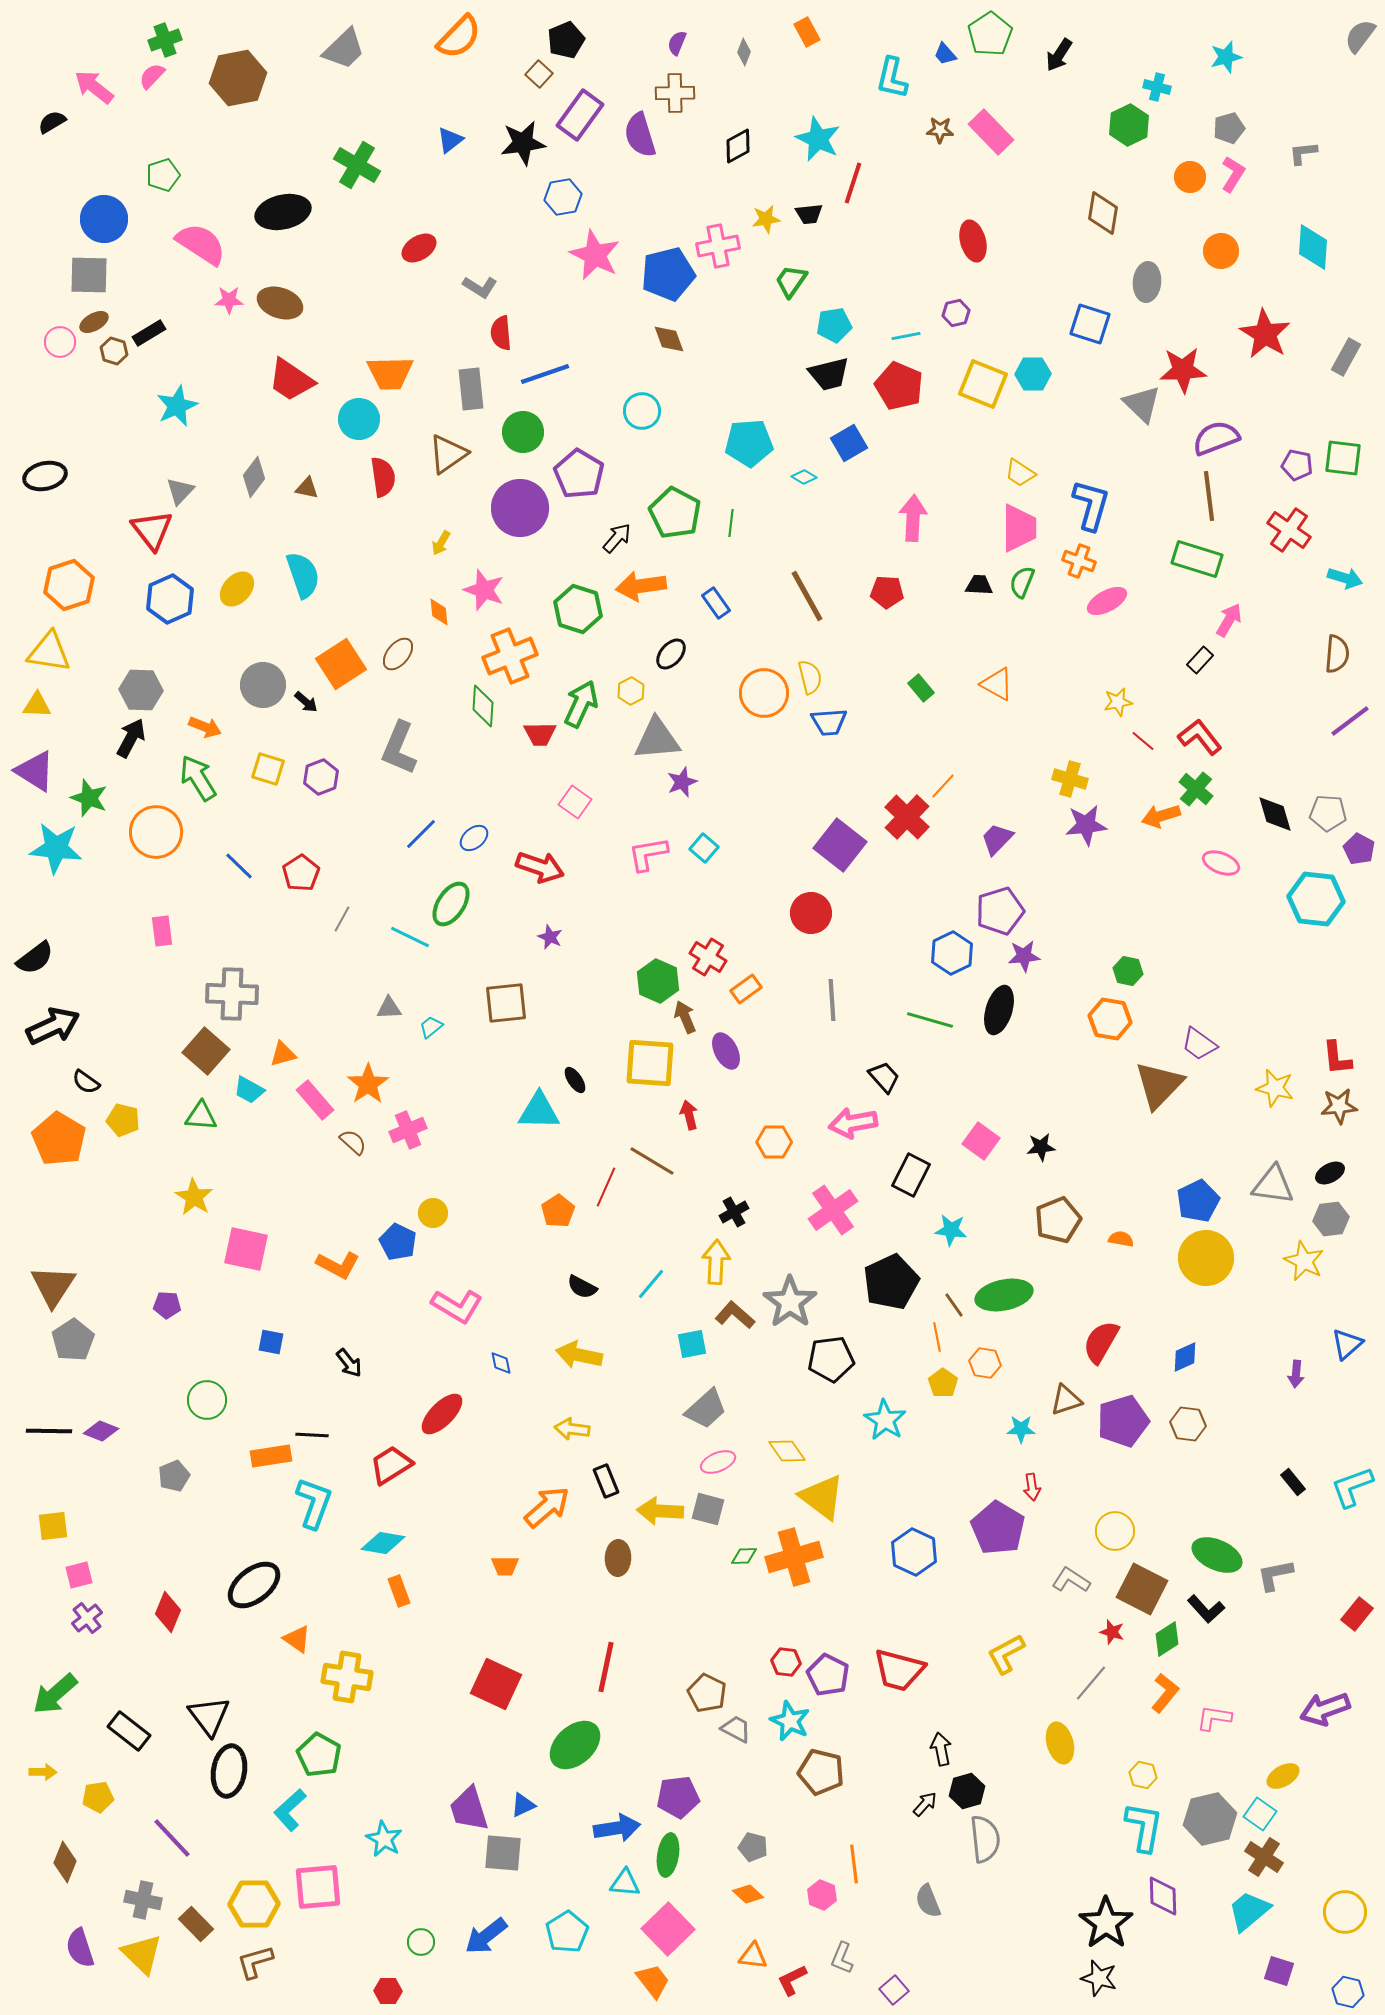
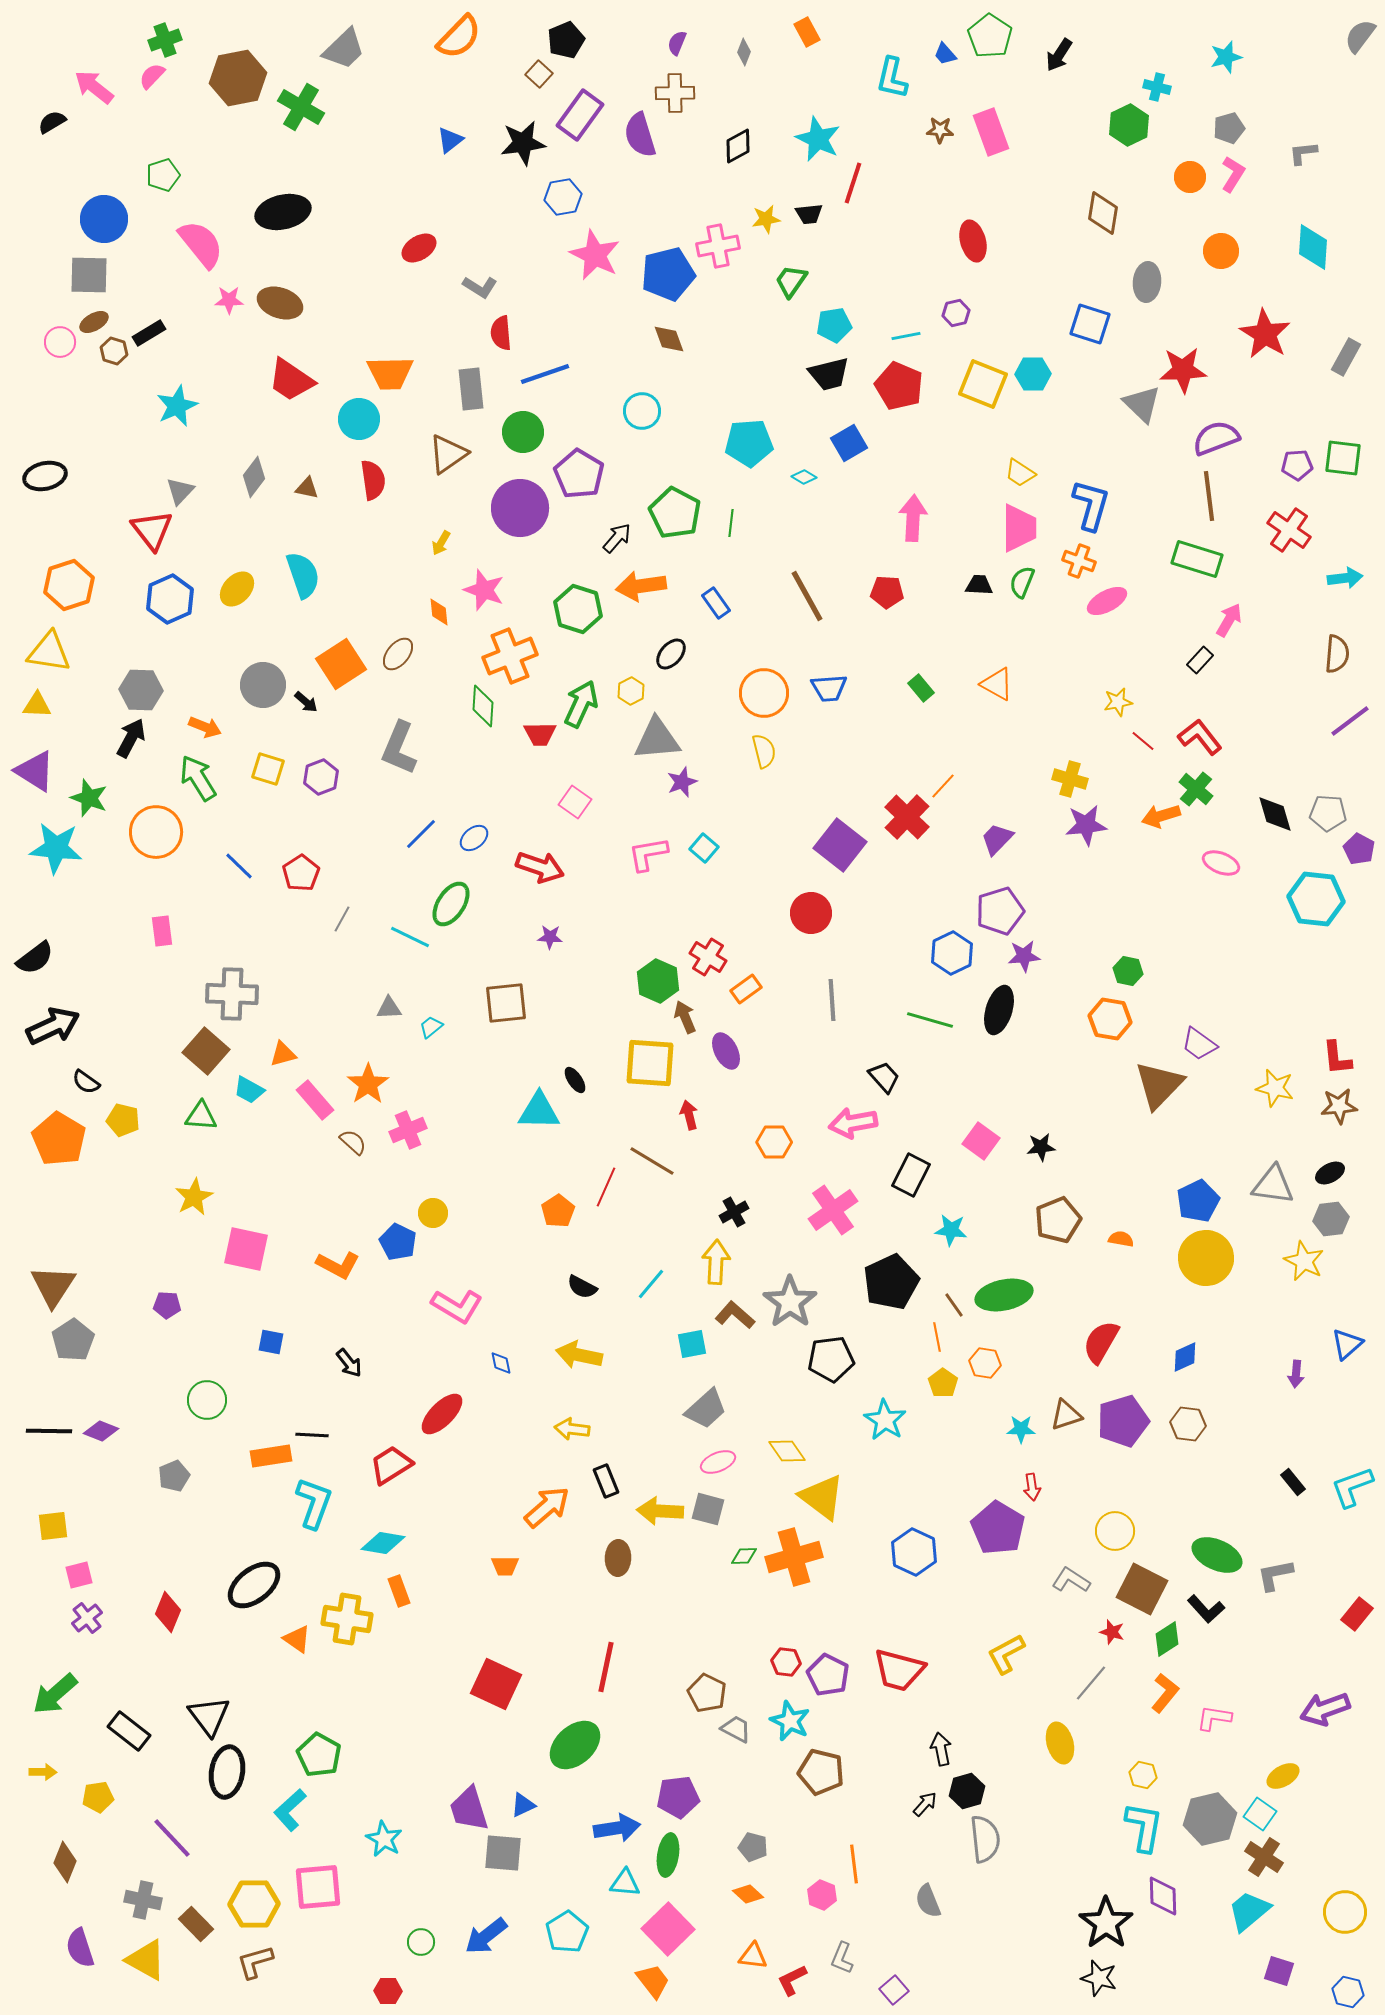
green pentagon at (990, 34): moved 2 px down; rotated 6 degrees counterclockwise
pink rectangle at (991, 132): rotated 24 degrees clockwise
green cross at (357, 165): moved 56 px left, 58 px up
pink semicircle at (201, 244): rotated 18 degrees clockwise
purple pentagon at (1297, 465): rotated 16 degrees counterclockwise
red semicircle at (383, 477): moved 10 px left, 3 px down
cyan arrow at (1345, 578): rotated 24 degrees counterclockwise
yellow semicircle at (810, 677): moved 46 px left, 74 px down
blue trapezoid at (829, 722): moved 34 px up
purple star at (550, 937): rotated 20 degrees counterclockwise
yellow star at (194, 1197): rotated 12 degrees clockwise
brown triangle at (1066, 1400): moved 15 px down
yellow cross at (347, 1677): moved 58 px up
black ellipse at (229, 1771): moved 2 px left, 1 px down
yellow triangle at (142, 1954): moved 4 px right, 6 px down; rotated 15 degrees counterclockwise
